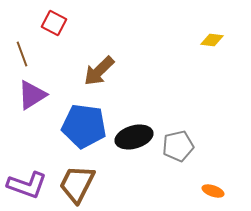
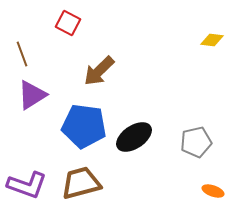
red square: moved 14 px right
black ellipse: rotated 18 degrees counterclockwise
gray pentagon: moved 18 px right, 4 px up
brown trapezoid: moved 4 px right, 1 px up; rotated 48 degrees clockwise
